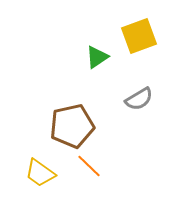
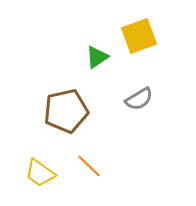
brown pentagon: moved 6 px left, 15 px up
